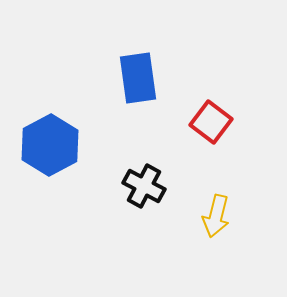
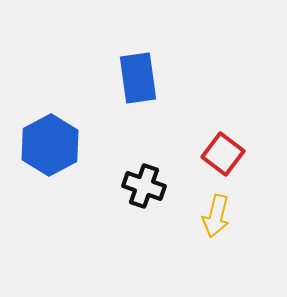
red square: moved 12 px right, 32 px down
black cross: rotated 9 degrees counterclockwise
